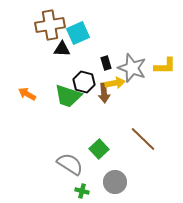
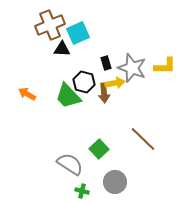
brown cross: rotated 12 degrees counterclockwise
green trapezoid: rotated 28 degrees clockwise
